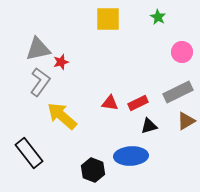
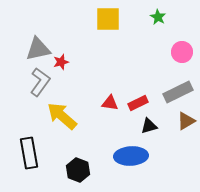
black rectangle: rotated 28 degrees clockwise
black hexagon: moved 15 px left
